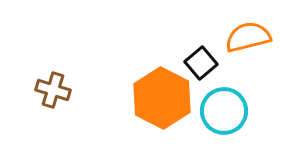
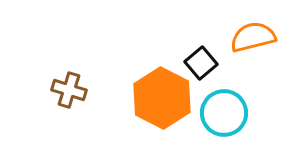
orange semicircle: moved 5 px right
brown cross: moved 16 px right
cyan circle: moved 2 px down
